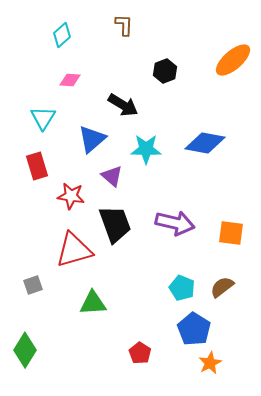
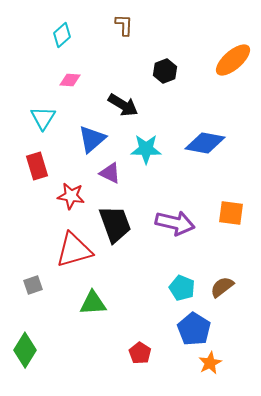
purple triangle: moved 2 px left, 3 px up; rotated 15 degrees counterclockwise
orange square: moved 20 px up
